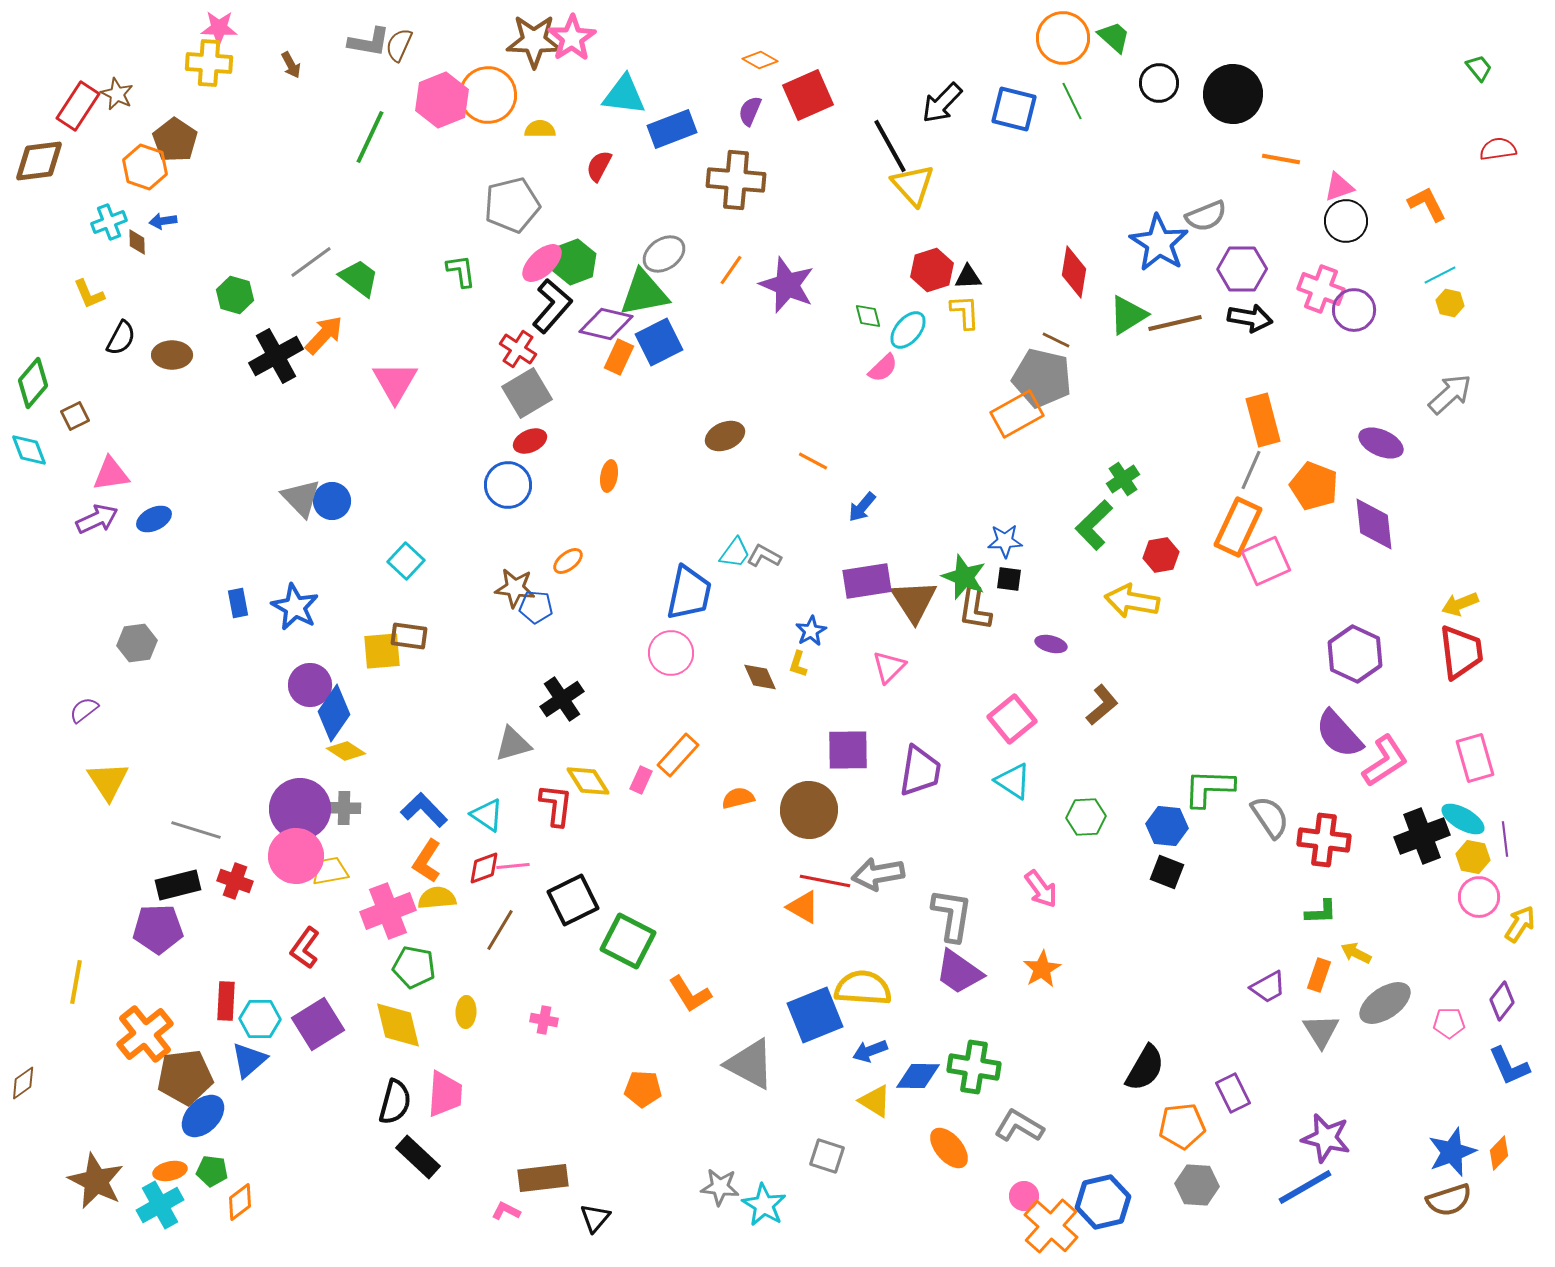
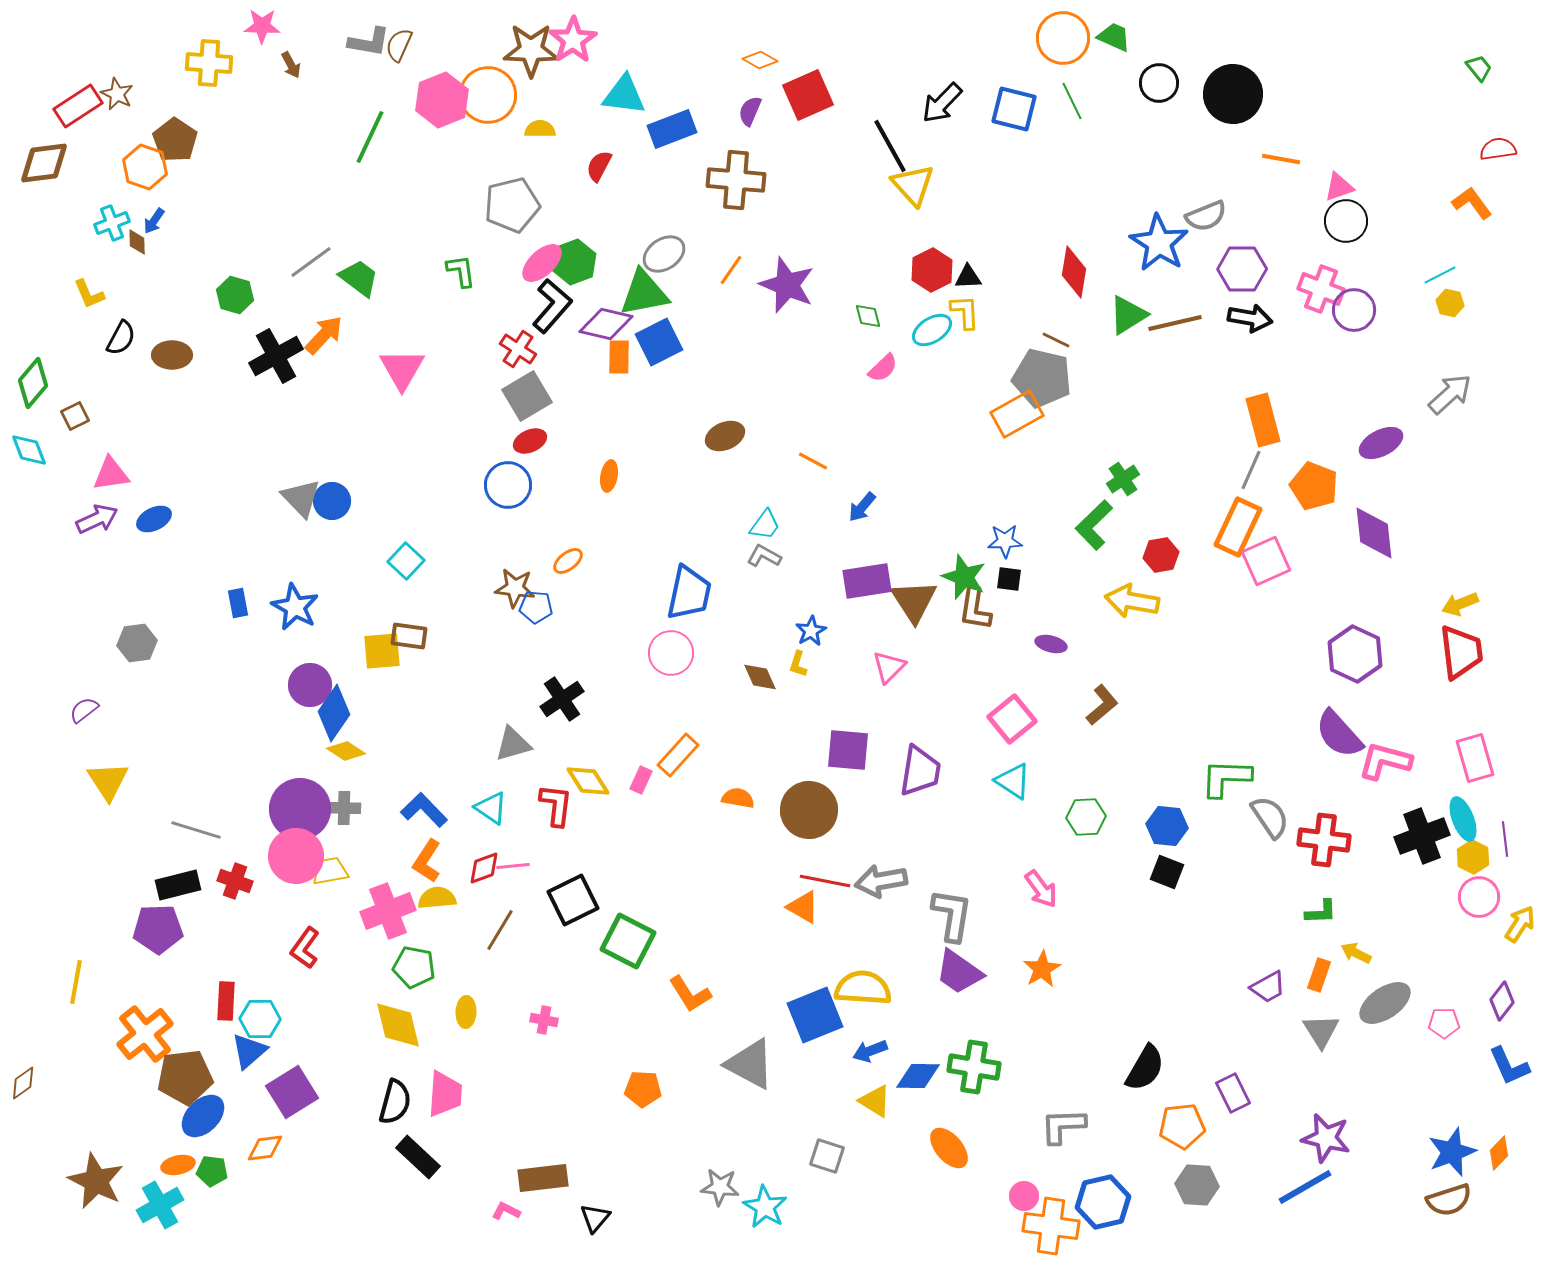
pink star at (219, 28): moved 43 px right, 2 px up
green trapezoid at (1114, 37): rotated 18 degrees counterclockwise
pink star at (572, 38): moved 1 px right, 2 px down
brown star at (534, 41): moved 3 px left, 9 px down
red rectangle at (78, 106): rotated 24 degrees clockwise
brown diamond at (39, 161): moved 5 px right, 2 px down
orange L-shape at (1427, 204): moved 45 px right, 1 px up; rotated 9 degrees counterclockwise
blue arrow at (163, 221): moved 9 px left; rotated 48 degrees counterclockwise
cyan cross at (109, 222): moved 3 px right, 1 px down
red hexagon at (932, 270): rotated 9 degrees counterclockwise
cyan ellipse at (908, 330): moved 24 px right; rotated 18 degrees clockwise
orange rectangle at (619, 357): rotated 24 degrees counterclockwise
pink triangle at (395, 382): moved 7 px right, 13 px up
gray square at (527, 393): moved 3 px down
purple ellipse at (1381, 443): rotated 51 degrees counterclockwise
purple diamond at (1374, 524): moved 9 px down
cyan trapezoid at (735, 553): moved 30 px right, 28 px up
purple square at (848, 750): rotated 6 degrees clockwise
pink L-shape at (1385, 761): rotated 132 degrees counterclockwise
green L-shape at (1209, 788): moved 17 px right, 10 px up
orange semicircle at (738, 798): rotated 24 degrees clockwise
cyan triangle at (487, 815): moved 4 px right, 7 px up
cyan ellipse at (1463, 819): rotated 39 degrees clockwise
yellow hexagon at (1473, 857): rotated 16 degrees clockwise
gray arrow at (878, 874): moved 3 px right, 7 px down
pink pentagon at (1449, 1023): moved 5 px left
purple square at (318, 1024): moved 26 px left, 68 px down
blue triangle at (249, 1060): moved 9 px up
gray L-shape at (1019, 1126): moved 44 px right; rotated 33 degrees counterclockwise
orange ellipse at (170, 1171): moved 8 px right, 6 px up
orange diamond at (240, 1202): moved 25 px right, 54 px up; rotated 30 degrees clockwise
cyan star at (764, 1205): moved 1 px right, 2 px down
orange cross at (1051, 1226): rotated 34 degrees counterclockwise
